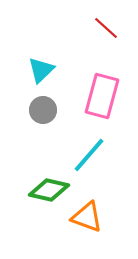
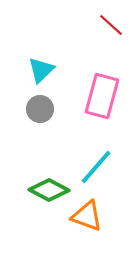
red line: moved 5 px right, 3 px up
gray circle: moved 3 px left, 1 px up
cyan line: moved 7 px right, 12 px down
green diamond: rotated 15 degrees clockwise
orange triangle: moved 1 px up
